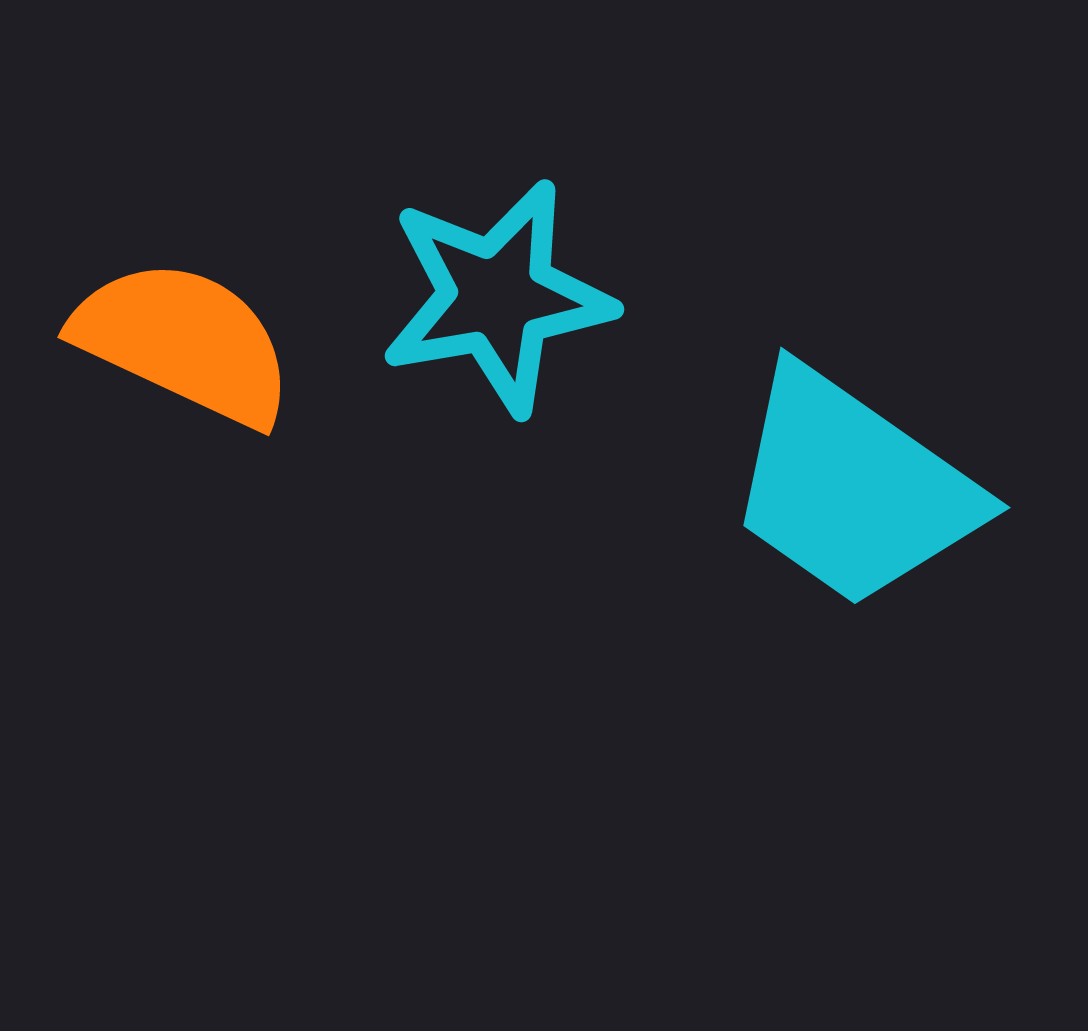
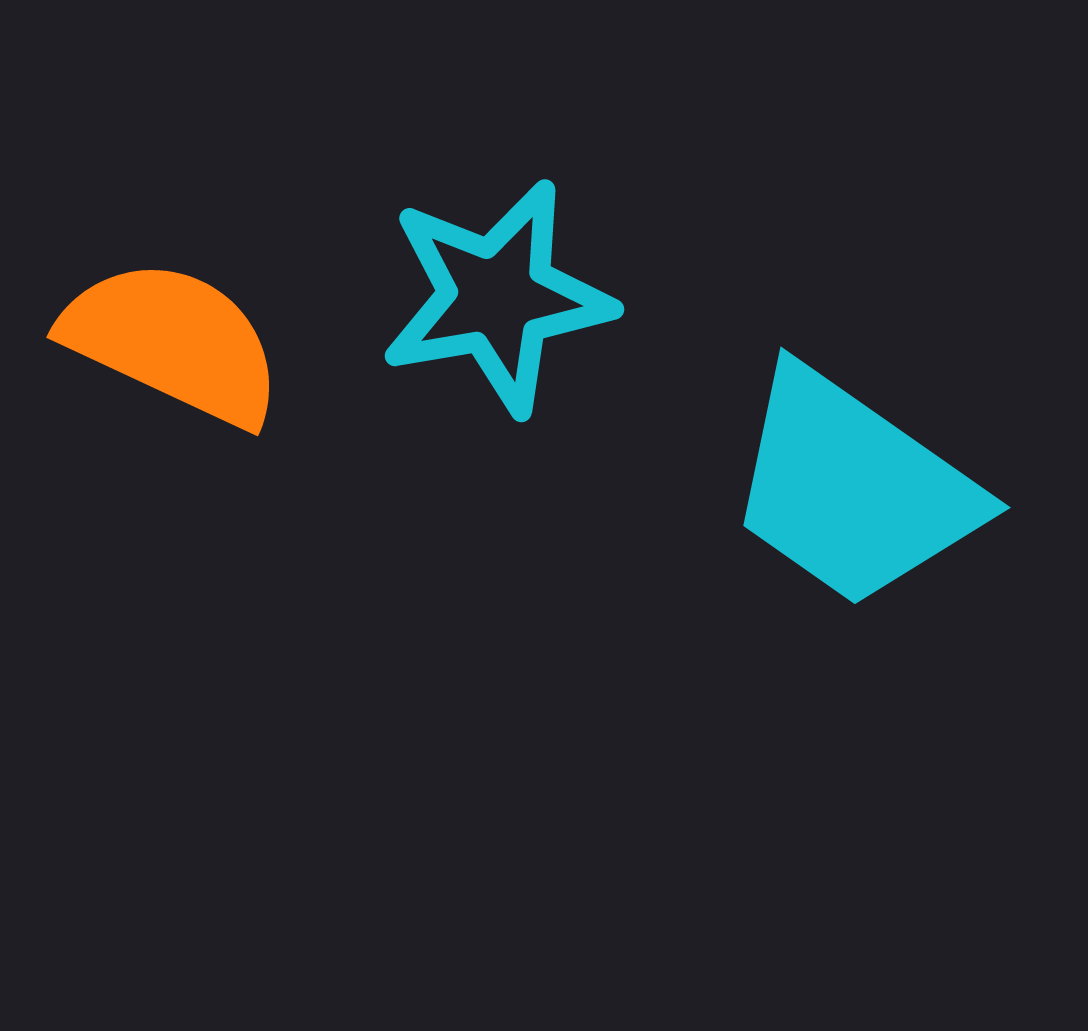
orange semicircle: moved 11 px left
